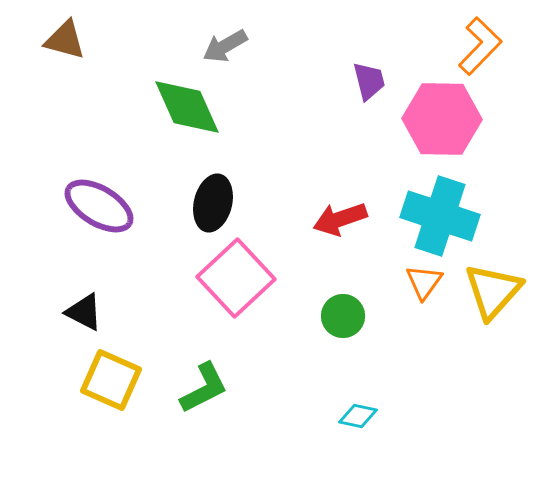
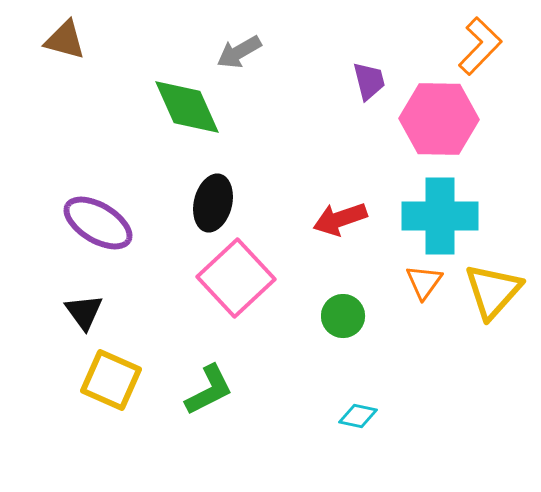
gray arrow: moved 14 px right, 6 px down
pink hexagon: moved 3 px left
purple ellipse: moved 1 px left, 17 px down
cyan cross: rotated 18 degrees counterclockwise
black triangle: rotated 27 degrees clockwise
green L-shape: moved 5 px right, 2 px down
